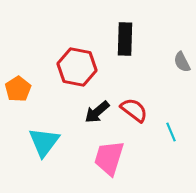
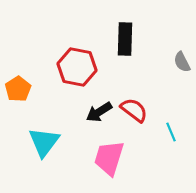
black arrow: moved 2 px right; rotated 8 degrees clockwise
